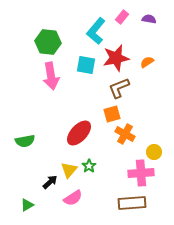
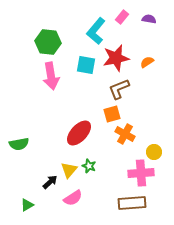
brown L-shape: moved 1 px down
green semicircle: moved 6 px left, 3 px down
green star: rotated 16 degrees counterclockwise
